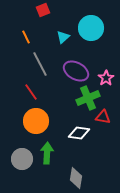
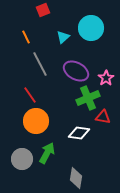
red line: moved 1 px left, 3 px down
green arrow: rotated 25 degrees clockwise
